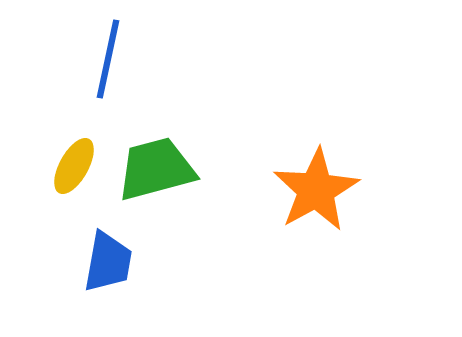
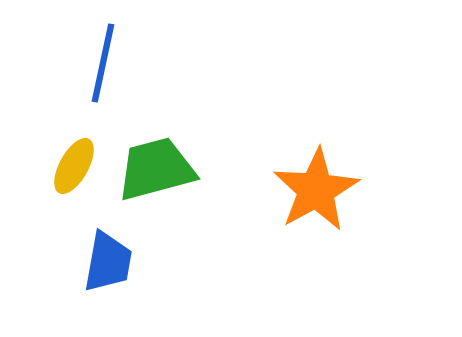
blue line: moved 5 px left, 4 px down
